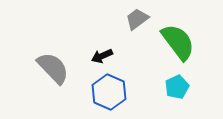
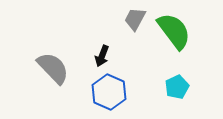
gray trapezoid: moved 2 px left; rotated 25 degrees counterclockwise
green semicircle: moved 4 px left, 11 px up
black arrow: rotated 45 degrees counterclockwise
